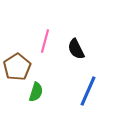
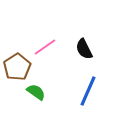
pink line: moved 6 px down; rotated 40 degrees clockwise
black semicircle: moved 8 px right
green semicircle: rotated 72 degrees counterclockwise
